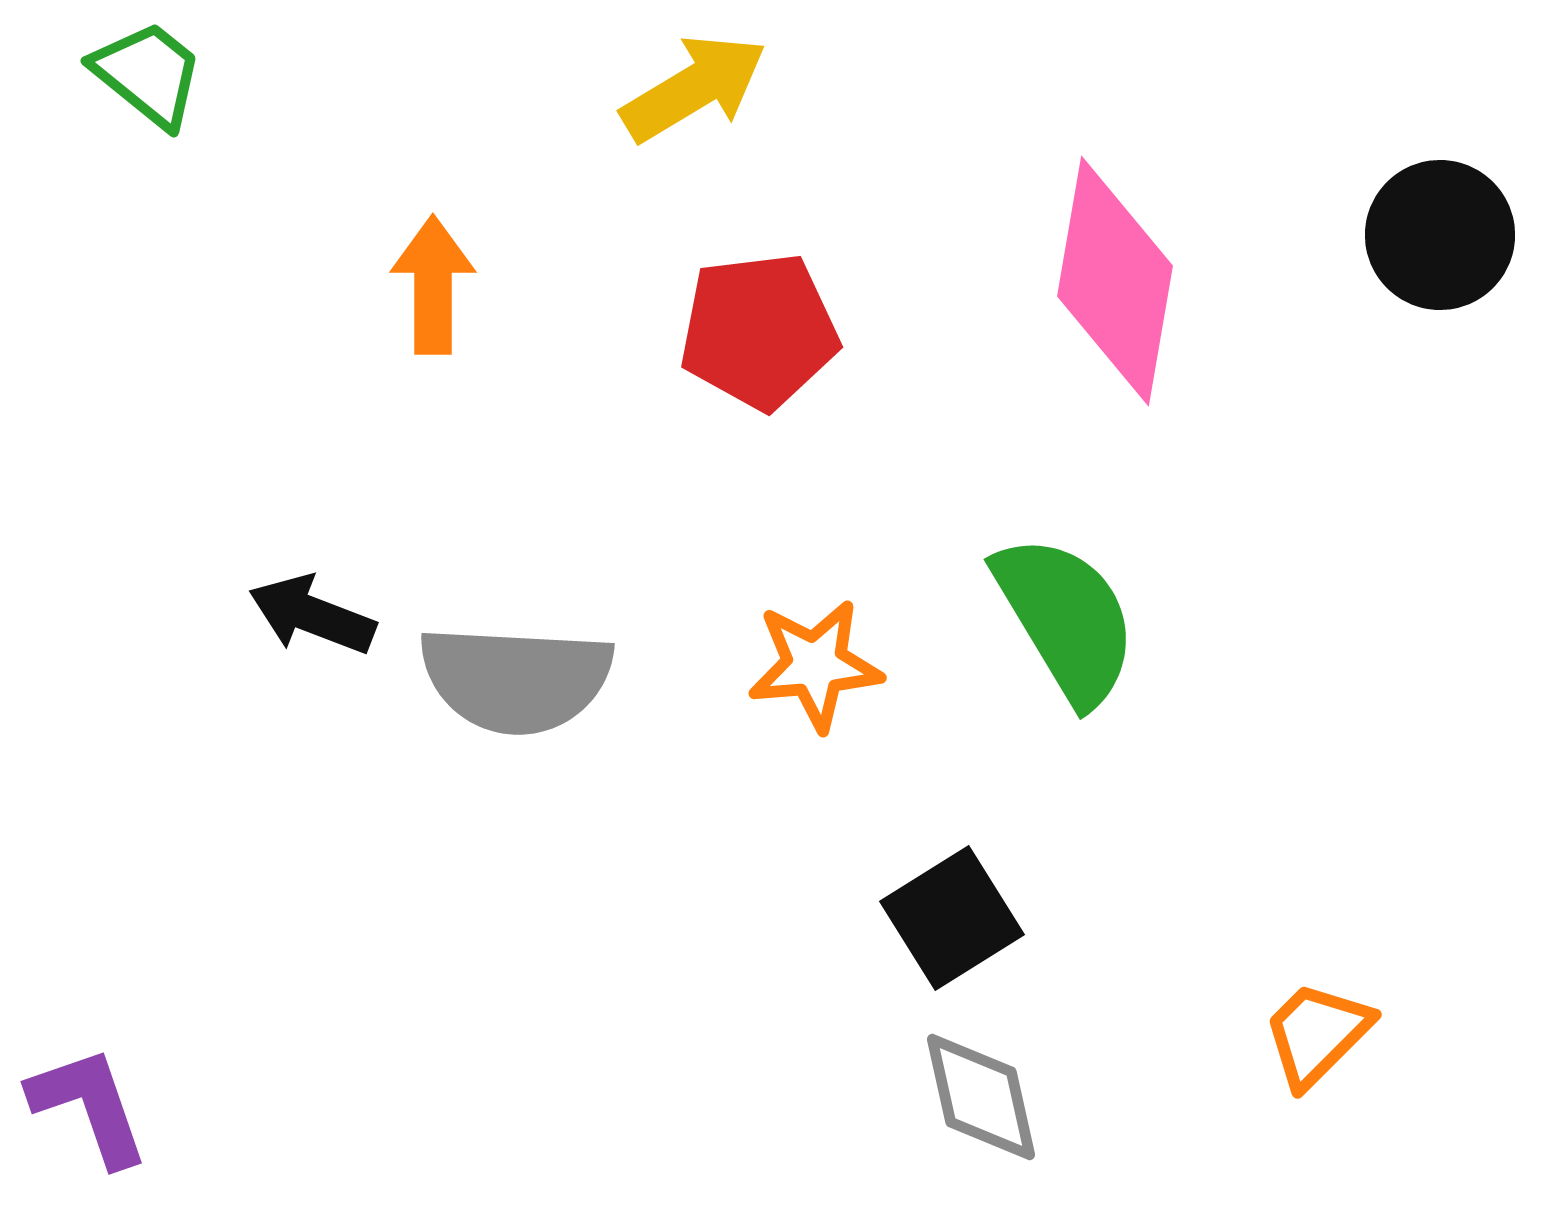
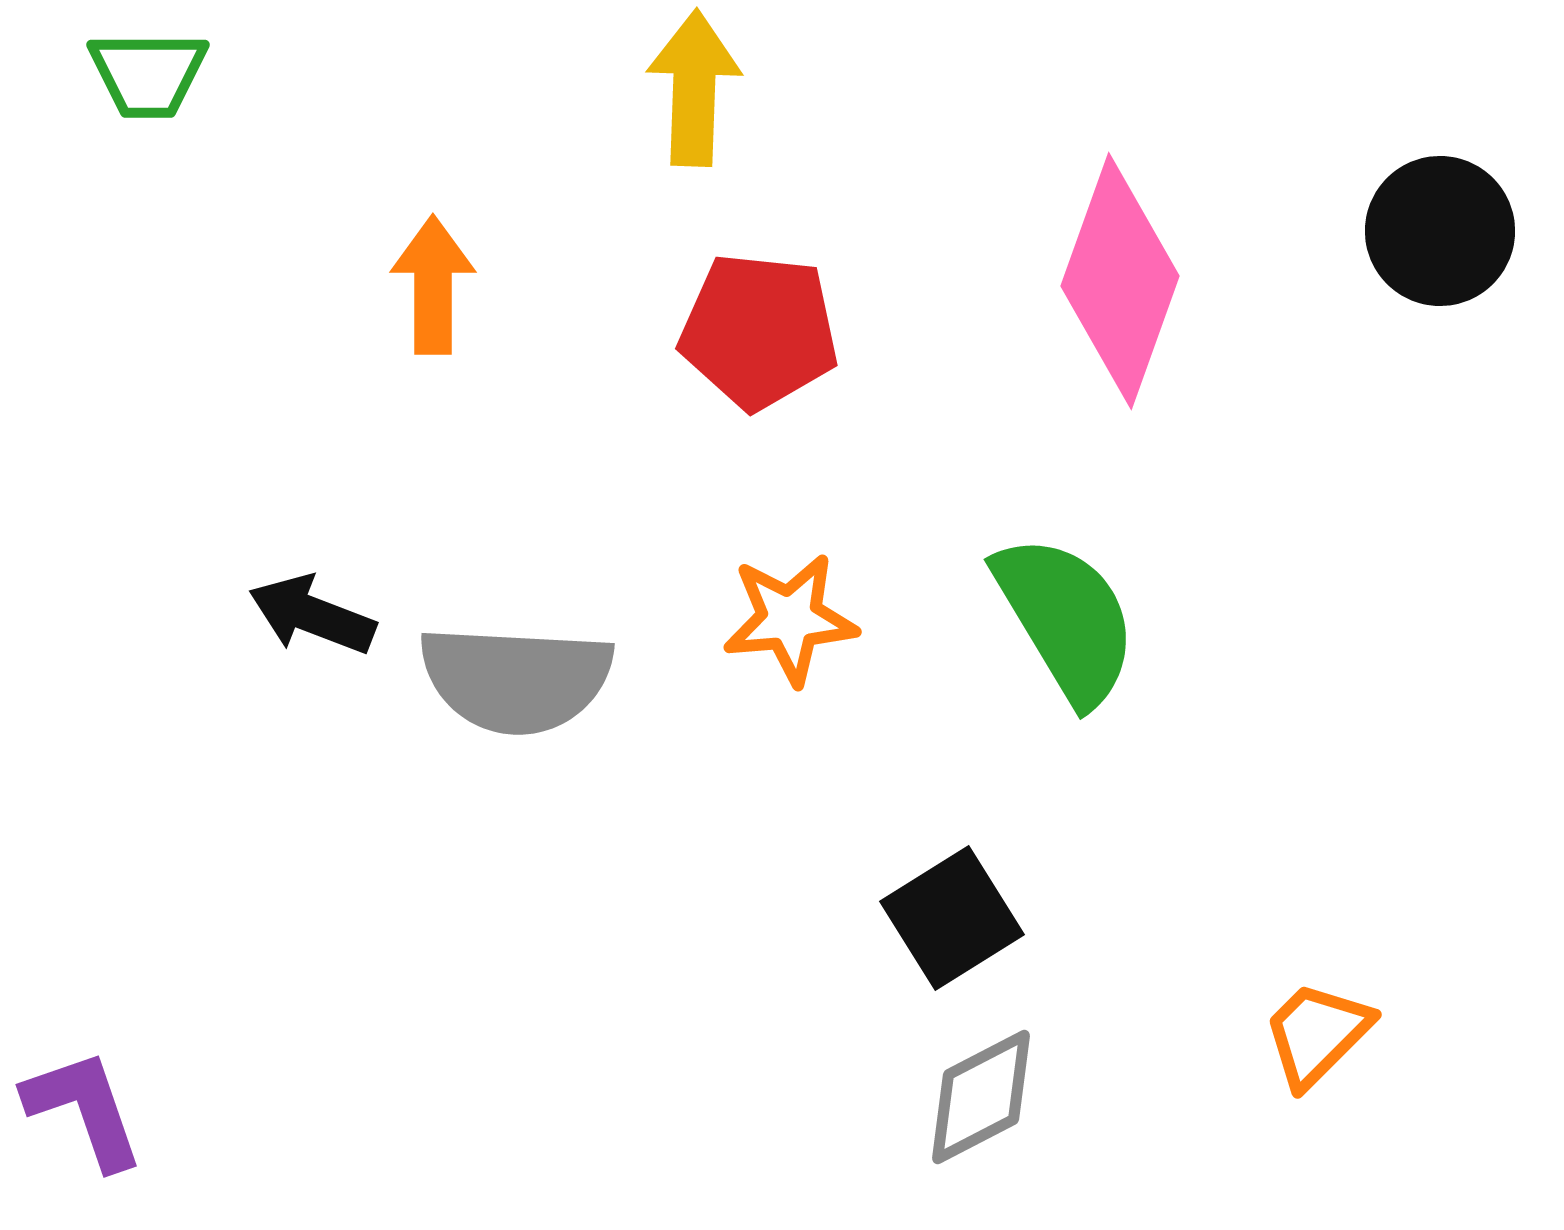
green trapezoid: rotated 141 degrees clockwise
yellow arrow: rotated 57 degrees counterclockwise
black circle: moved 4 px up
pink diamond: moved 5 px right; rotated 10 degrees clockwise
red pentagon: rotated 13 degrees clockwise
orange star: moved 25 px left, 46 px up
gray diamond: rotated 75 degrees clockwise
purple L-shape: moved 5 px left, 3 px down
